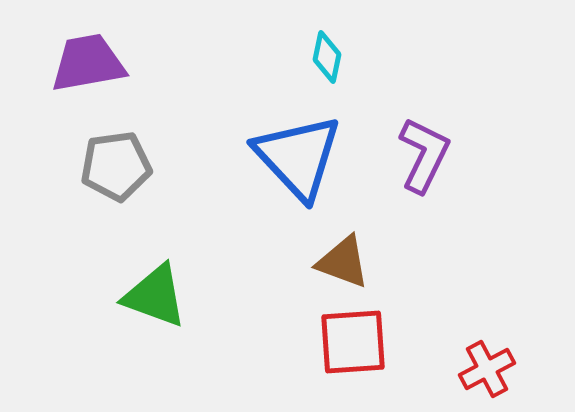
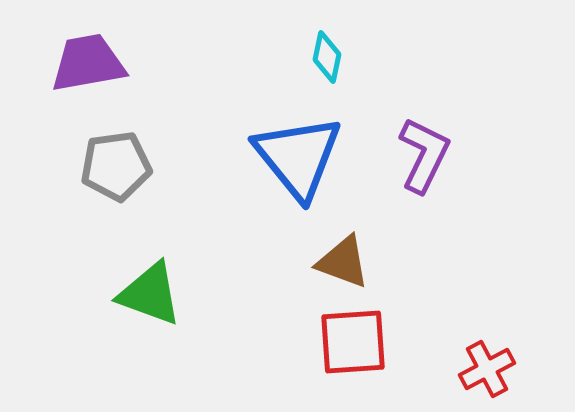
blue triangle: rotated 4 degrees clockwise
green triangle: moved 5 px left, 2 px up
